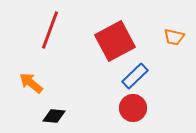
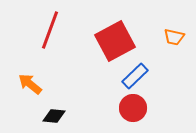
orange arrow: moved 1 px left, 1 px down
